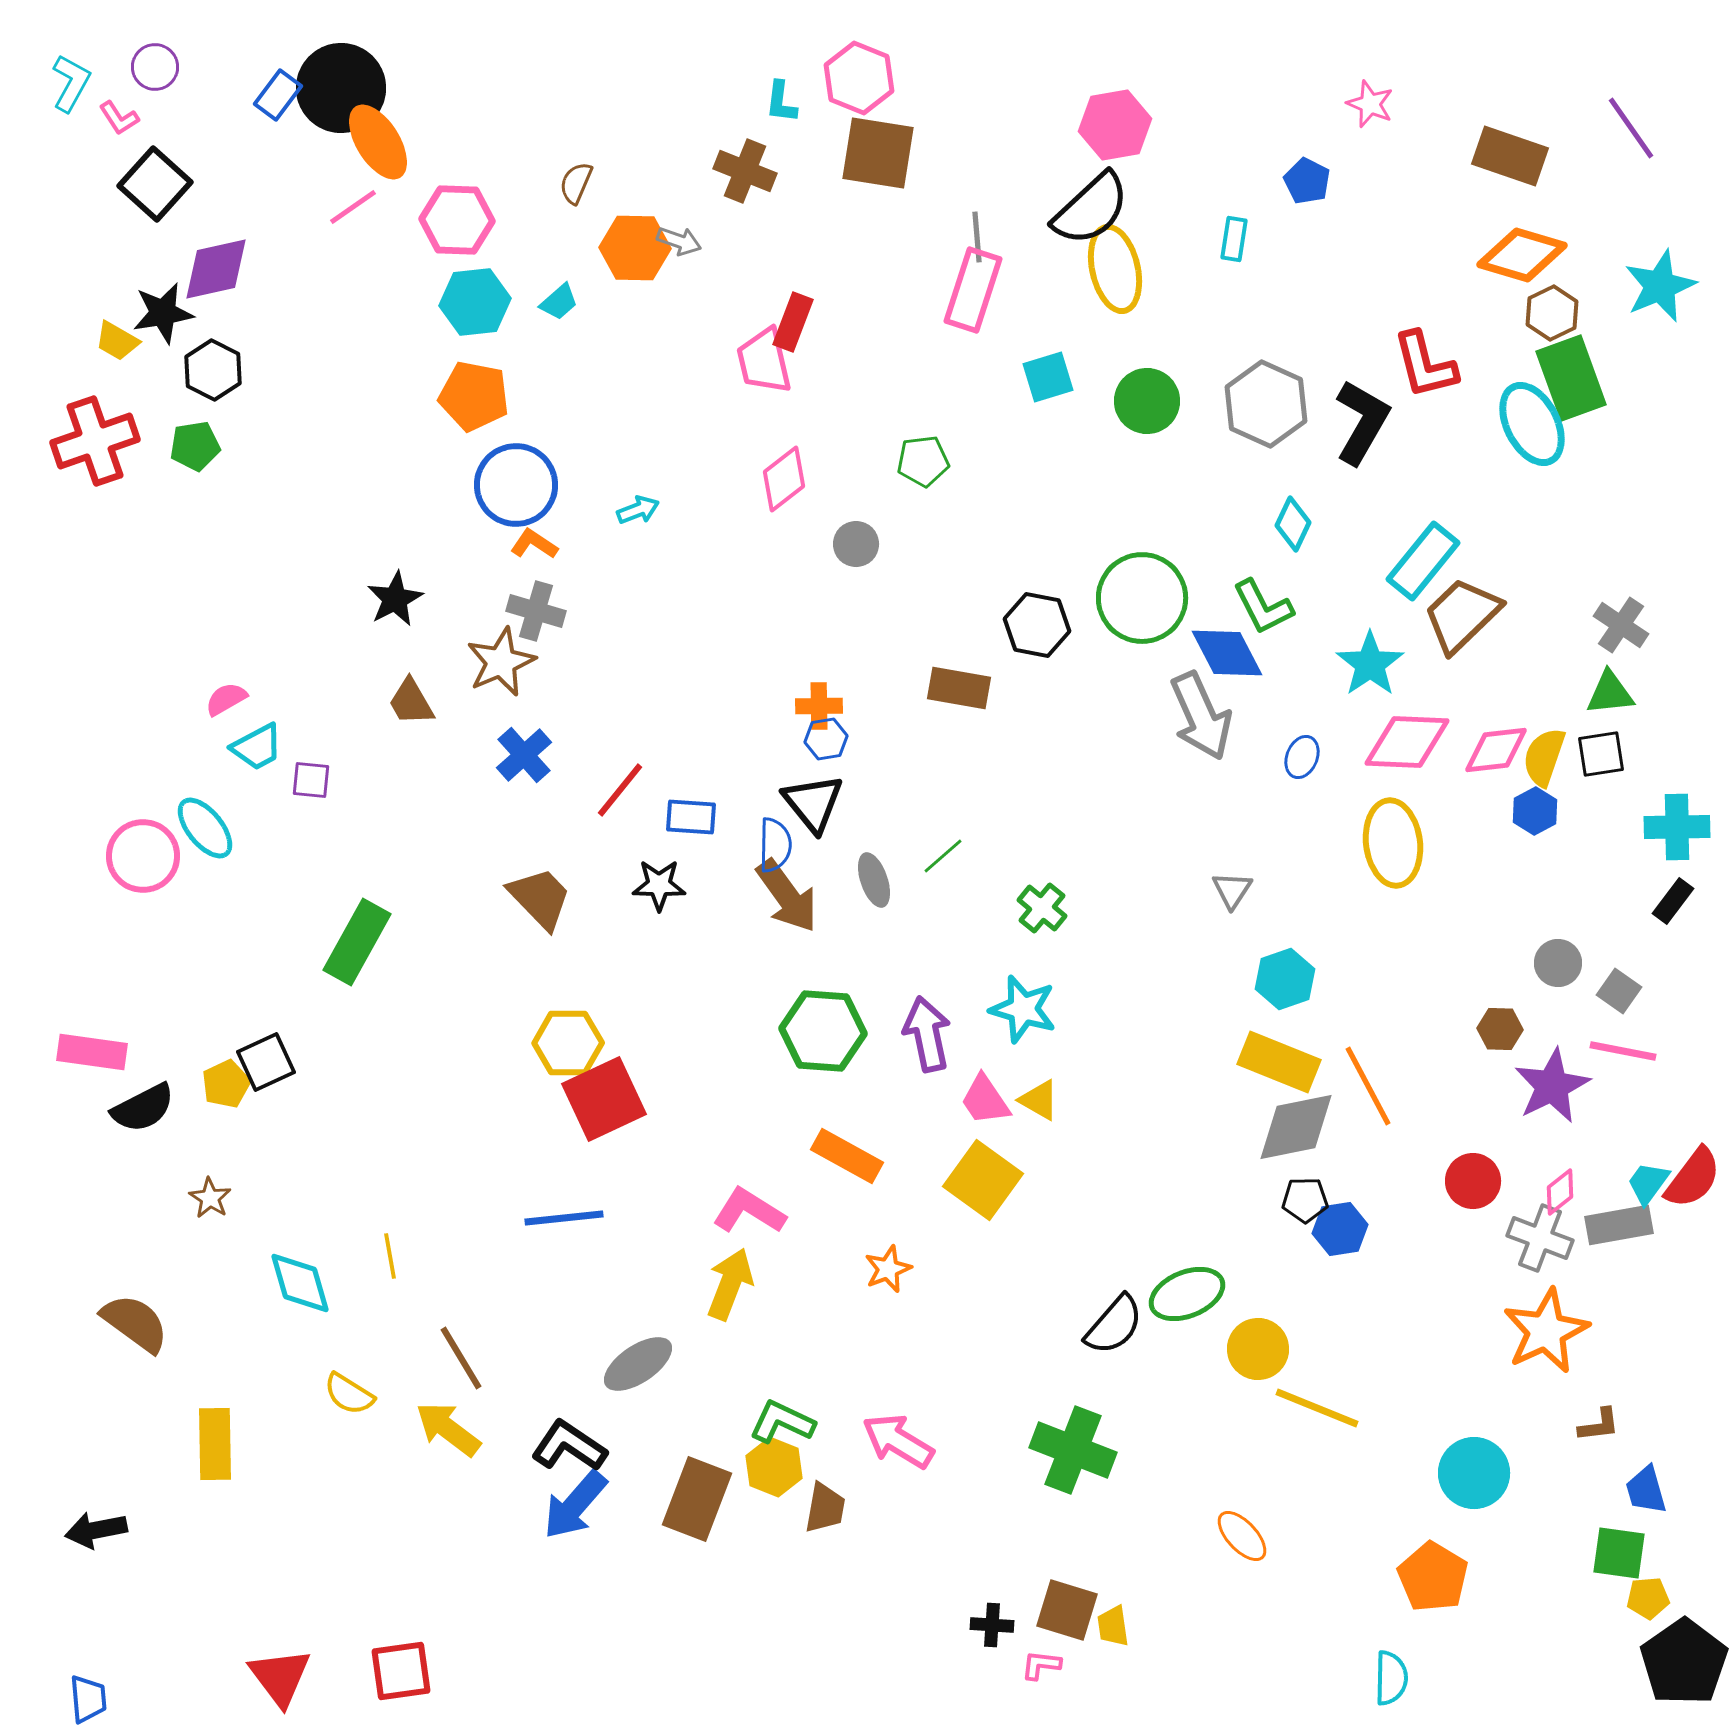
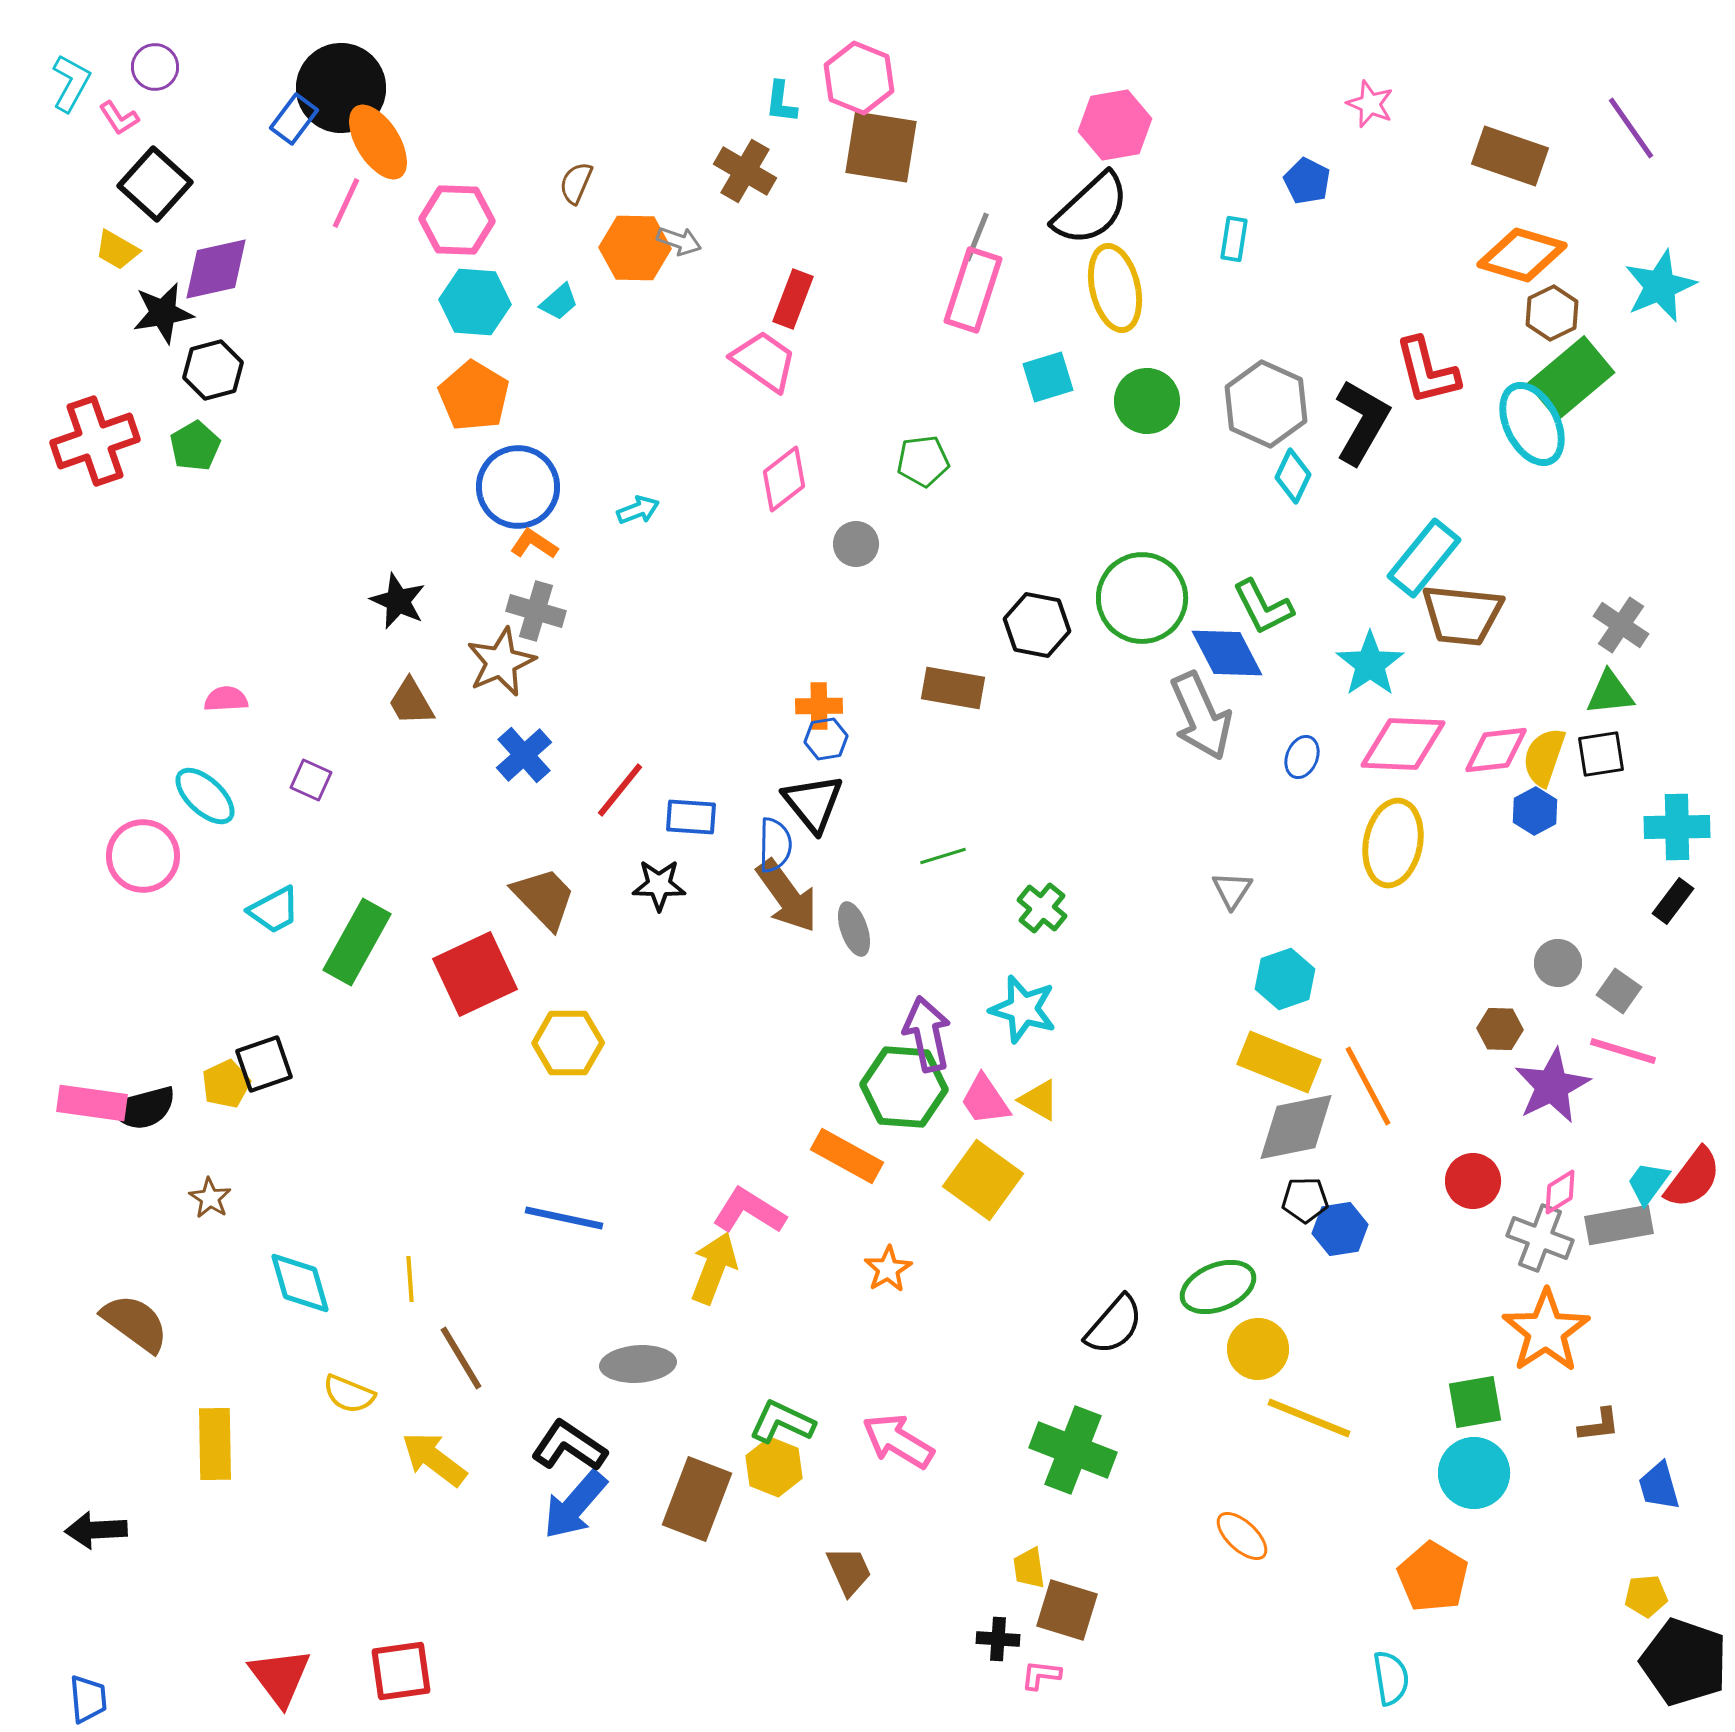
blue rectangle at (278, 95): moved 16 px right, 24 px down
brown square at (878, 153): moved 3 px right, 6 px up
brown cross at (745, 171): rotated 8 degrees clockwise
pink line at (353, 207): moved 7 px left, 4 px up; rotated 30 degrees counterclockwise
gray line at (977, 237): rotated 27 degrees clockwise
yellow ellipse at (1115, 269): moved 19 px down
cyan hexagon at (475, 302): rotated 10 degrees clockwise
red rectangle at (793, 322): moved 23 px up
yellow trapezoid at (117, 341): moved 91 px up
pink trapezoid at (764, 361): rotated 138 degrees clockwise
red L-shape at (1425, 365): moved 2 px right, 6 px down
black hexagon at (213, 370): rotated 18 degrees clockwise
green rectangle at (1571, 378): rotated 70 degrees clockwise
orange pentagon at (474, 396): rotated 20 degrees clockwise
green pentagon at (195, 446): rotated 21 degrees counterclockwise
blue circle at (516, 485): moved 2 px right, 2 px down
cyan diamond at (1293, 524): moved 48 px up
cyan rectangle at (1423, 561): moved 1 px right, 3 px up
black star at (395, 599): moved 3 px right, 2 px down; rotated 20 degrees counterclockwise
brown trapezoid at (1462, 615): rotated 130 degrees counterclockwise
brown rectangle at (959, 688): moved 6 px left
pink semicircle at (226, 699): rotated 27 degrees clockwise
pink diamond at (1407, 742): moved 4 px left, 2 px down
cyan trapezoid at (257, 747): moved 17 px right, 163 px down
purple square at (311, 780): rotated 18 degrees clockwise
cyan ellipse at (205, 828): moved 32 px up; rotated 8 degrees counterclockwise
yellow ellipse at (1393, 843): rotated 18 degrees clockwise
green line at (943, 856): rotated 24 degrees clockwise
gray ellipse at (874, 880): moved 20 px left, 49 px down
brown trapezoid at (540, 898): moved 4 px right
green hexagon at (823, 1031): moved 81 px right, 56 px down
pink line at (1623, 1051): rotated 6 degrees clockwise
pink rectangle at (92, 1052): moved 51 px down
black square at (266, 1062): moved 2 px left, 2 px down; rotated 6 degrees clockwise
red square at (604, 1099): moved 129 px left, 125 px up
black semicircle at (143, 1108): rotated 12 degrees clockwise
pink diamond at (1560, 1192): rotated 6 degrees clockwise
blue line at (564, 1218): rotated 18 degrees clockwise
yellow line at (390, 1256): moved 20 px right, 23 px down; rotated 6 degrees clockwise
orange star at (888, 1269): rotated 9 degrees counterclockwise
yellow arrow at (730, 1284): moved 16 px left, 16 px up
green ellipse at (1187, 1294): moved 31 px right, 7 px up
orange star at (1546, 1331): rotated 8 degrees counterclockwise
gray ellipse at (638, 1364): rotated 30 degrees clockwise
yellow semicircle at (349, 1394): rotated 10 degrees counterclockwise
yellow line at (1317, 1408): moved 8 px left, 10 px down
yellow arrow at (448, 1429): moved 14 px left, 30 px down
blue trapezoid at (1646, 1490): moved 13 px right, 4 px up
brown trapezoid at (825, 1508): moved 24 px right, 63 px down; rotated 34 degrees counterclockwise
black arrow at (96, 1530): rotated 8 degrees clockwise
orange ellipse at (1242, 1536): rotated 4 degrees counterclockwise
green square at (1619, 1553): moved 144 px left, 151 px up; rotated 18 degrees counterclockwise
yellow pentagon at (1648, 1598): moved 2 px left, 2 px up
black cross at (992, 1625): moved 6 px right, 14 px down
yellow trapezoid at (1113, 1626): moved 84 px left, 58 px up
black pentagon at (1684, 1662): rotated 18 degrees counterclockwise
pink L-shape at (1041, 1665): moved 10 px down
cyan semicircle at (1391, 1678): rotated 10 degrees counterclockwise
